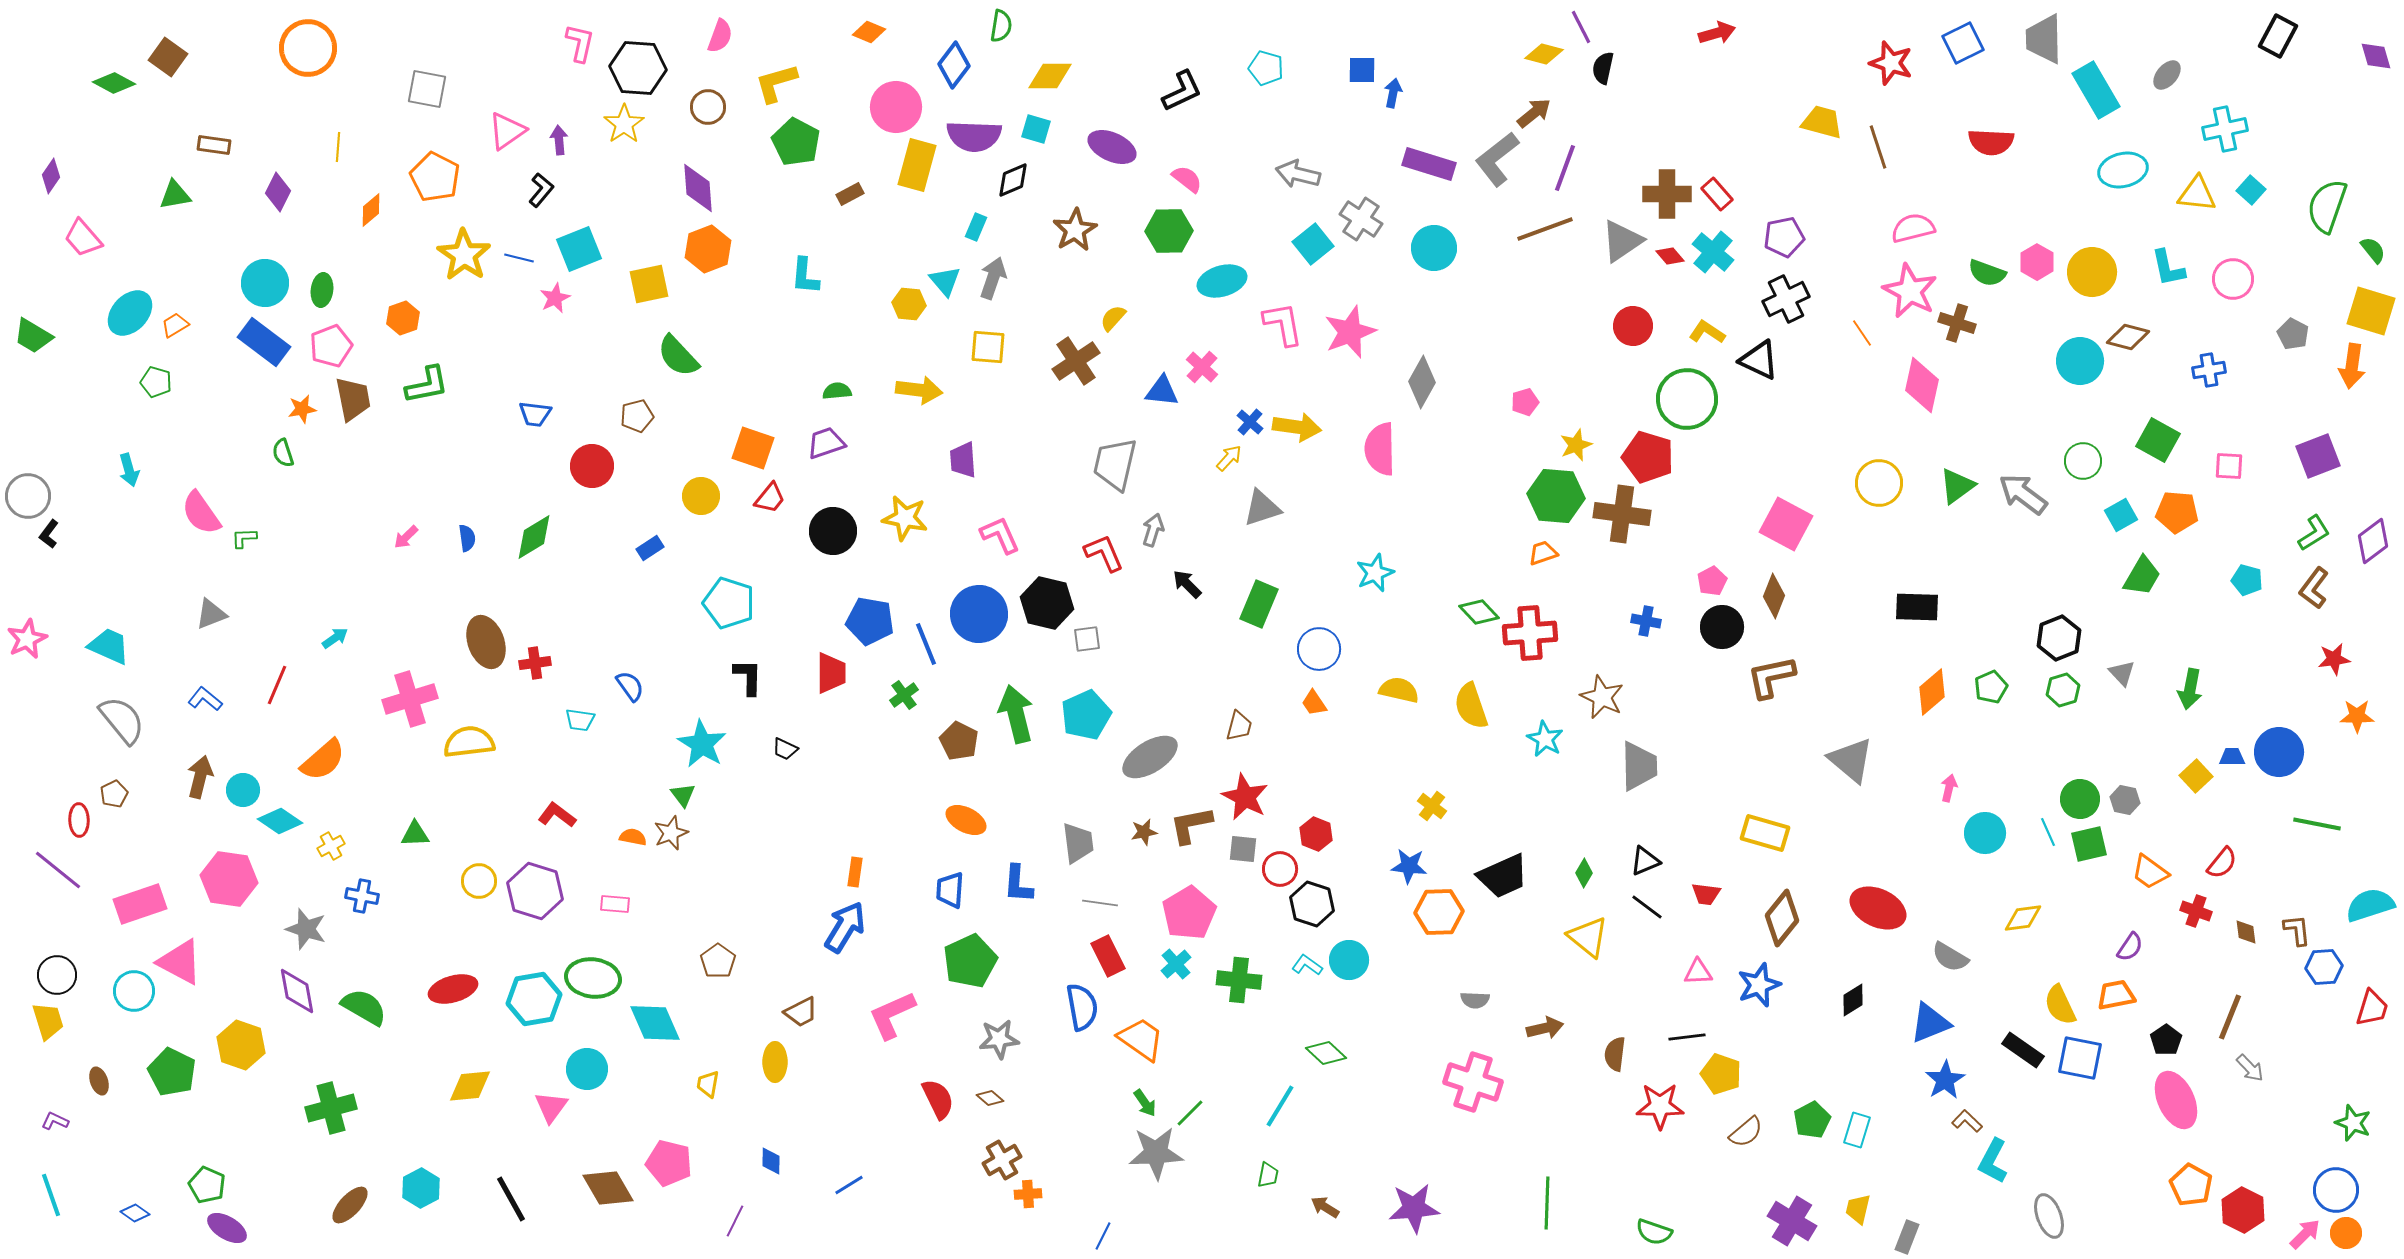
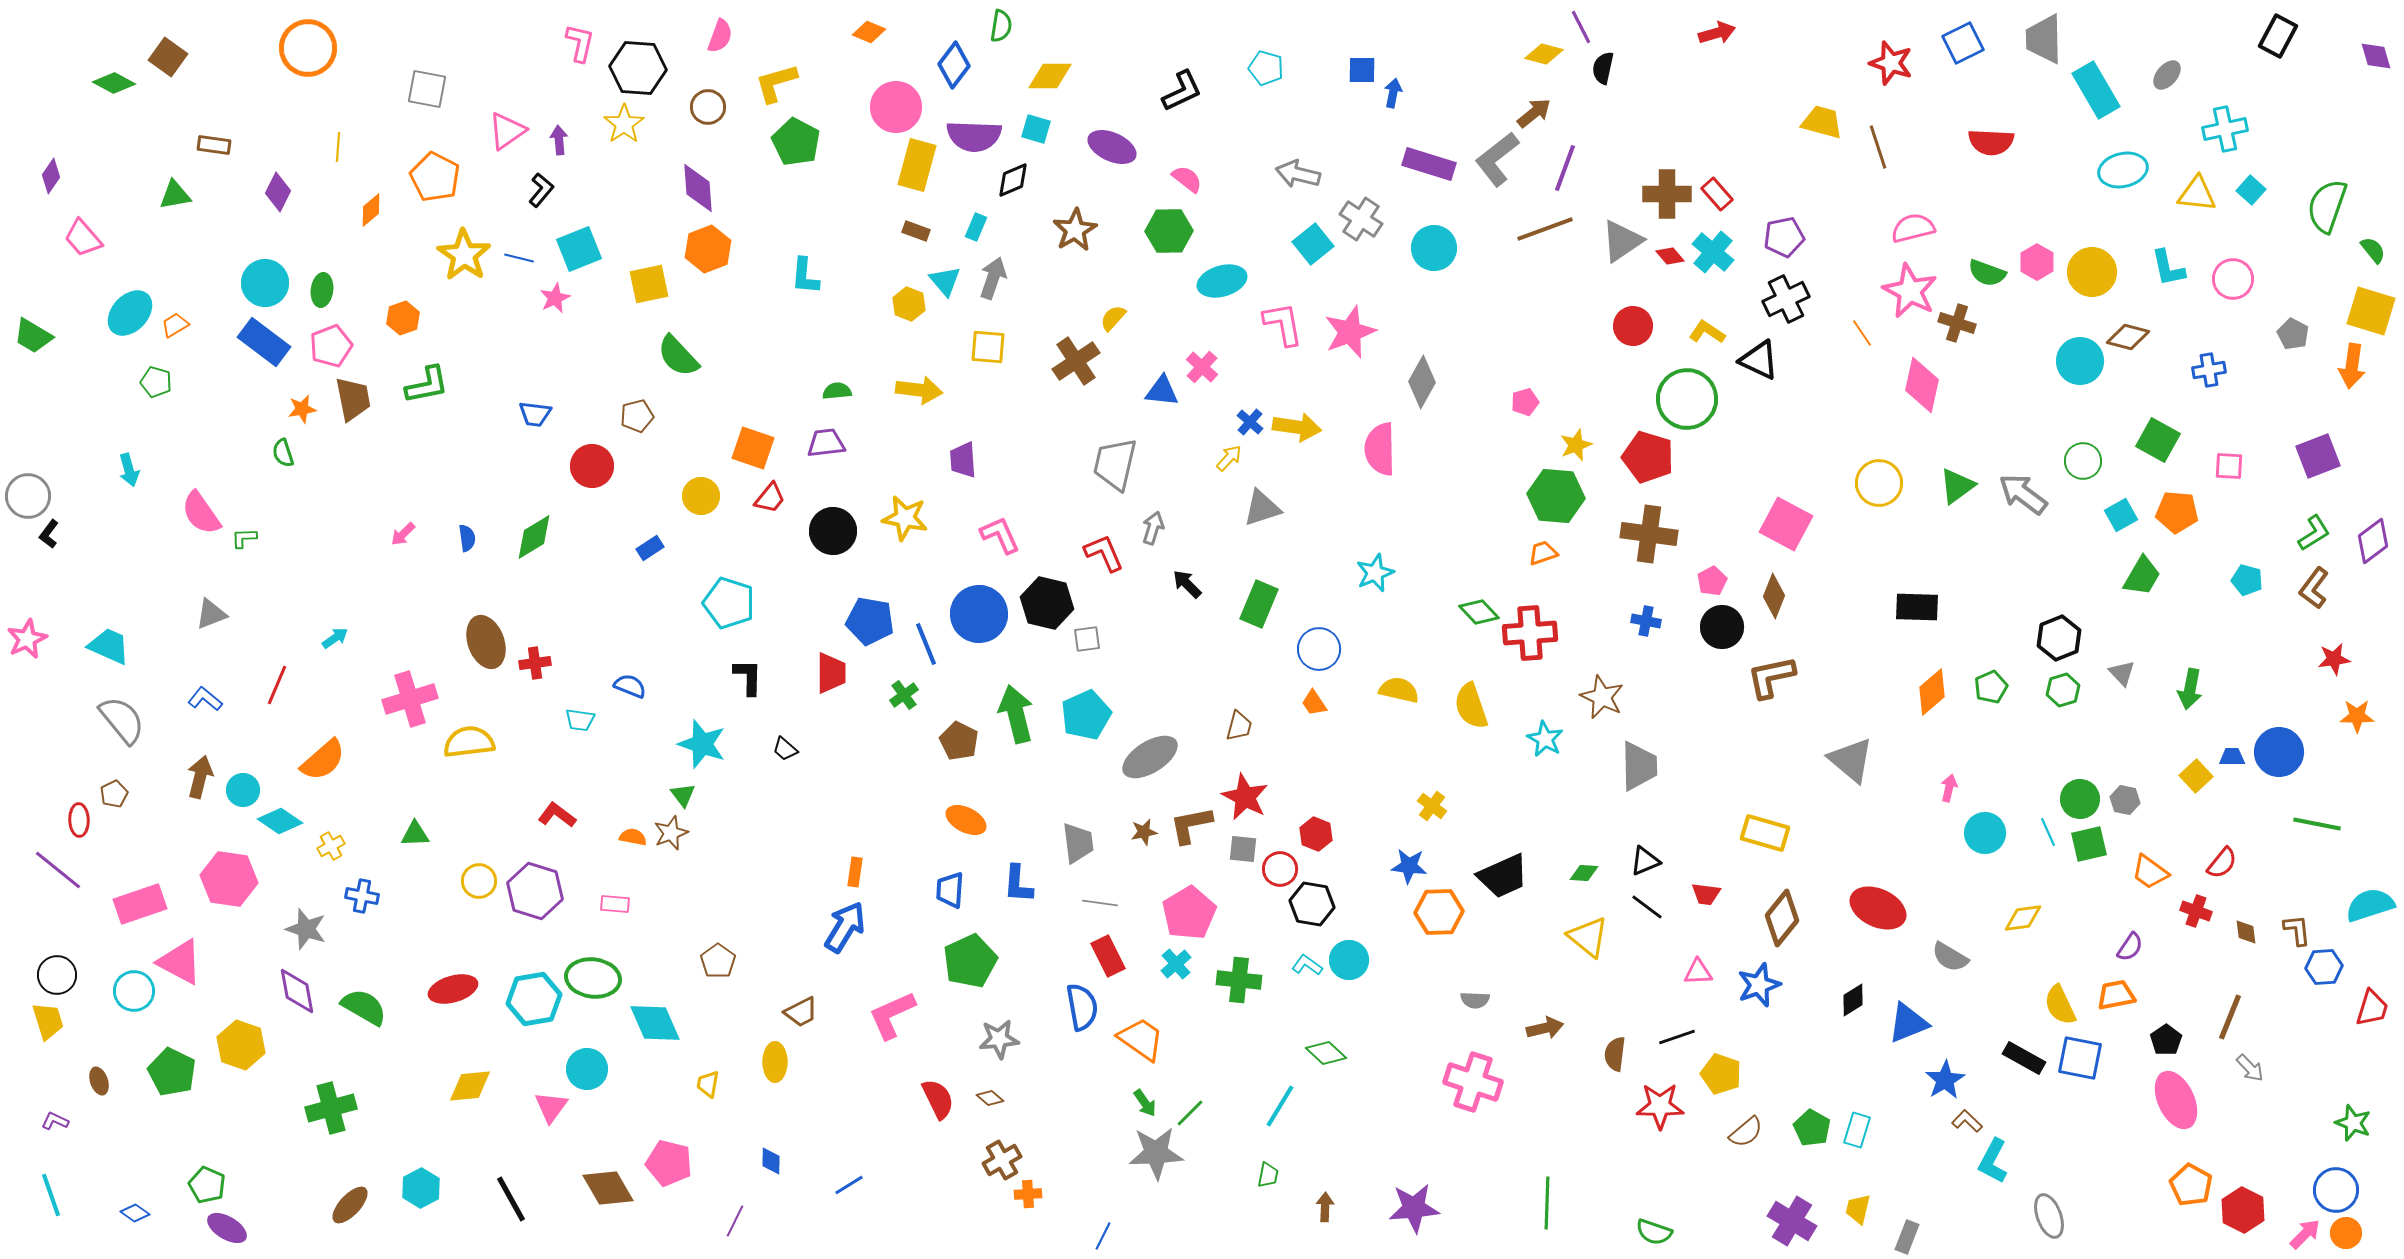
brown rectangle at (850, 194): moved 66 px right, 37 px down; rotated 48 degrees clockwise
yellow hexagon at (909, 304): rotated 16 degrees clockwise
purple trapezoid at (826, 443): rotated 12 degrees clockwise
brown cross at (1622, 514): moved 27 px right, 20 px down
gray arrow at (1153, 530): moved 2 px up
pink arrow at (406, 537): moved 3 px left, 3 px up
blue semicircle at (630, 686): rotated 32 degrees counterclockwise
cyan star at (702, 744): rotated 12 degrees counterclockwise
black trapezoid at (785, 749): rotated 16 degrees clockwise
green diamond at (1584, 873): rotated 64 degrees clockwise
black hexagon at (1312, 904): rotated 9 degrees counterclockwise
blue triangle at (1930, 1023): moved 22 px left
black line at (1687, 1037): moved 10 px left; rotated 12 degrees counterclockwise
black rectangle at (2023, 1050): moved 1 px right, 8 px down; rotated 6 degrees counterclockwise
green pentagon at (1812, 1120): moved 8 px down; rotated 15 degrees counterclockwise
brown arrow at (1325, 1207): rotated 60 degrees clockwise
